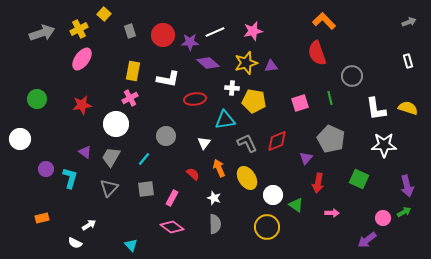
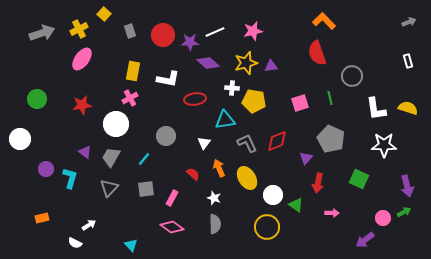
purple arrow at (367, 240): moved 2 px left
